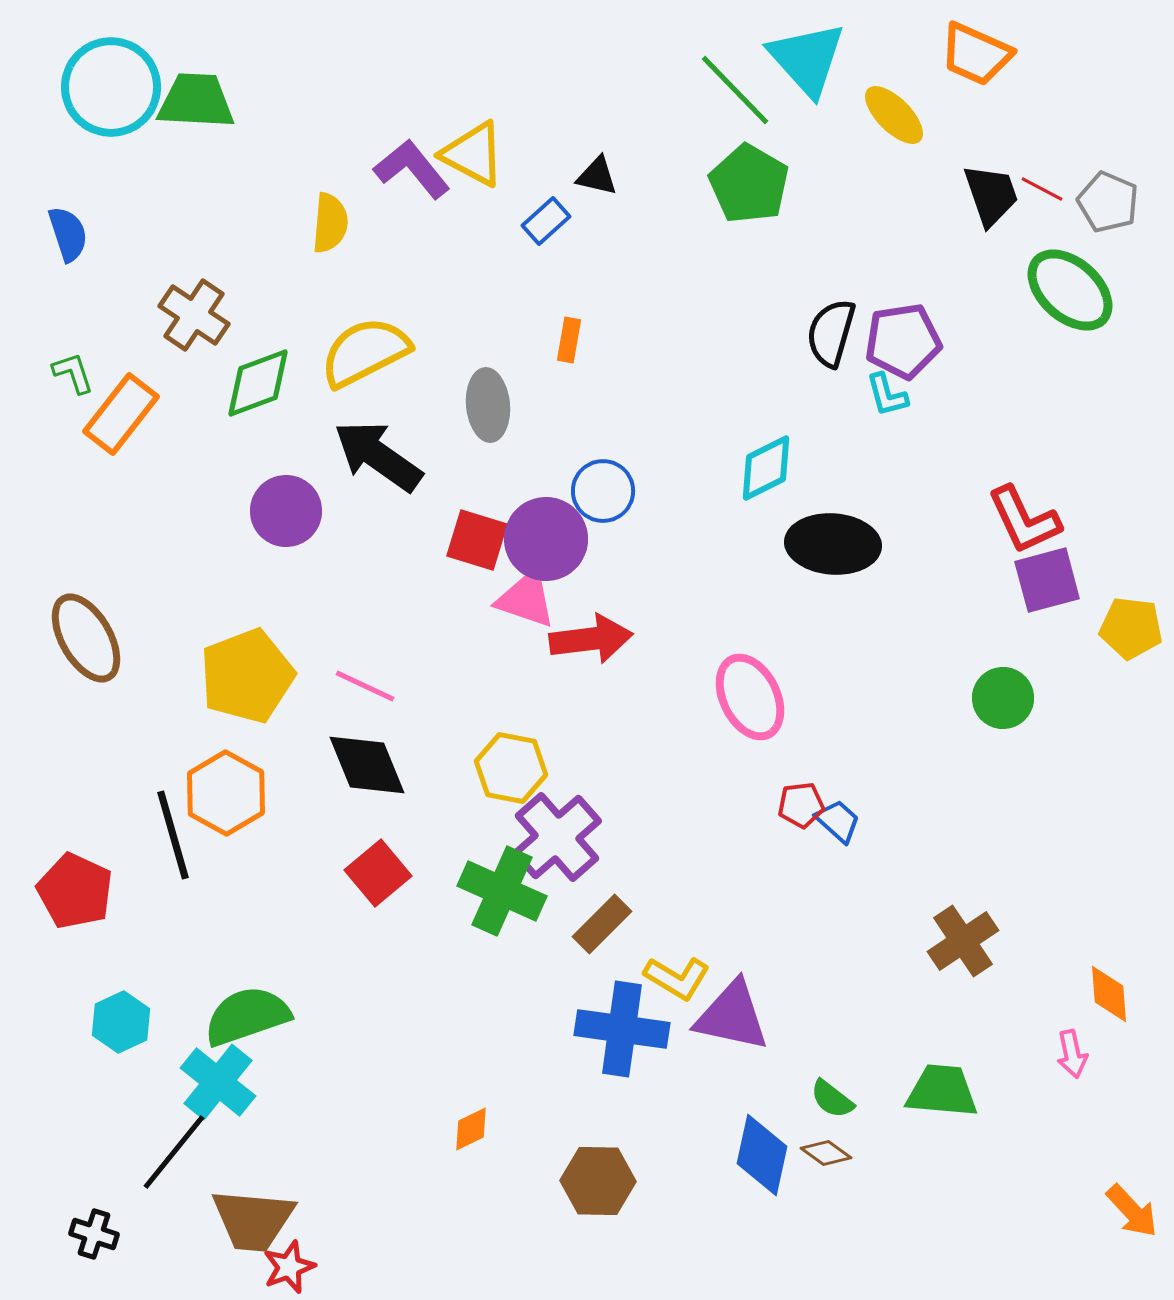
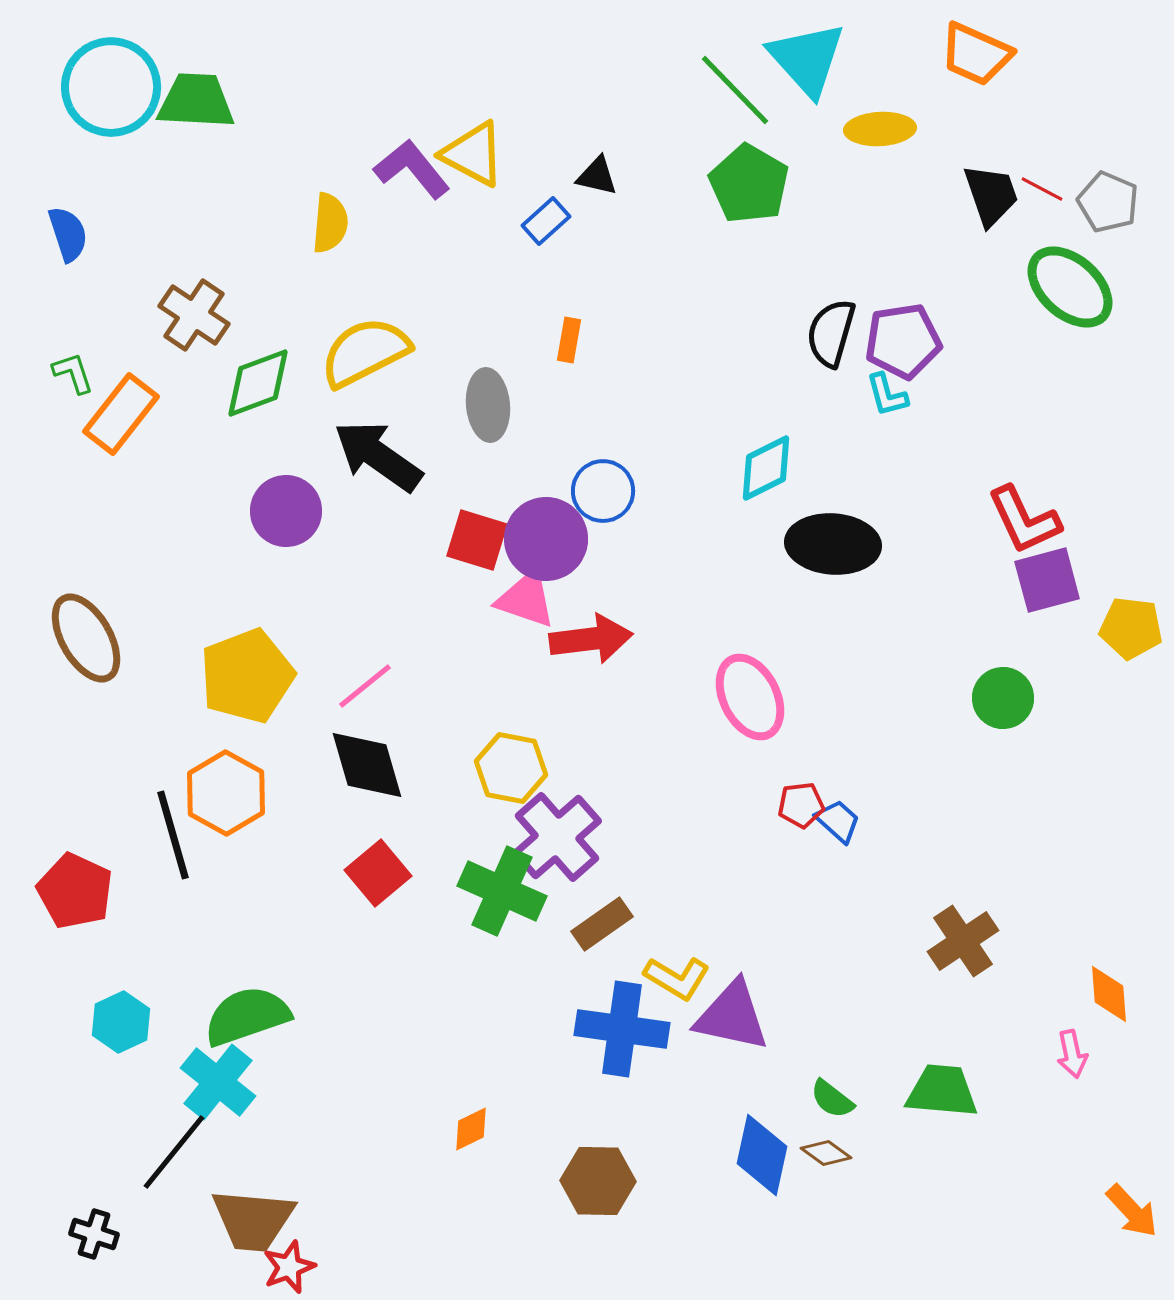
yellow ellipse at (894, 115): moved 14 px left, 14 px down; rotated 48 degrees counterclockwise
green ellipse at (1070, 290): moved 3 px up
pink line at (365, 686): rotated 64 degrees counterclockwise
black diamond at (367, 765): rotated 6 degrees clockwise
brown rectangle at (602, 924): rotated 10 degrees clockwise
